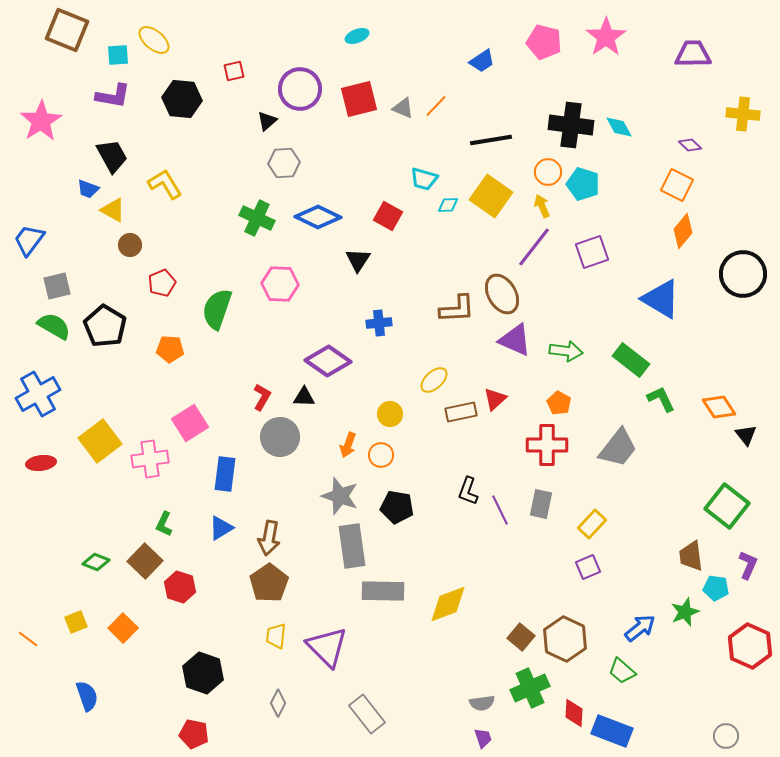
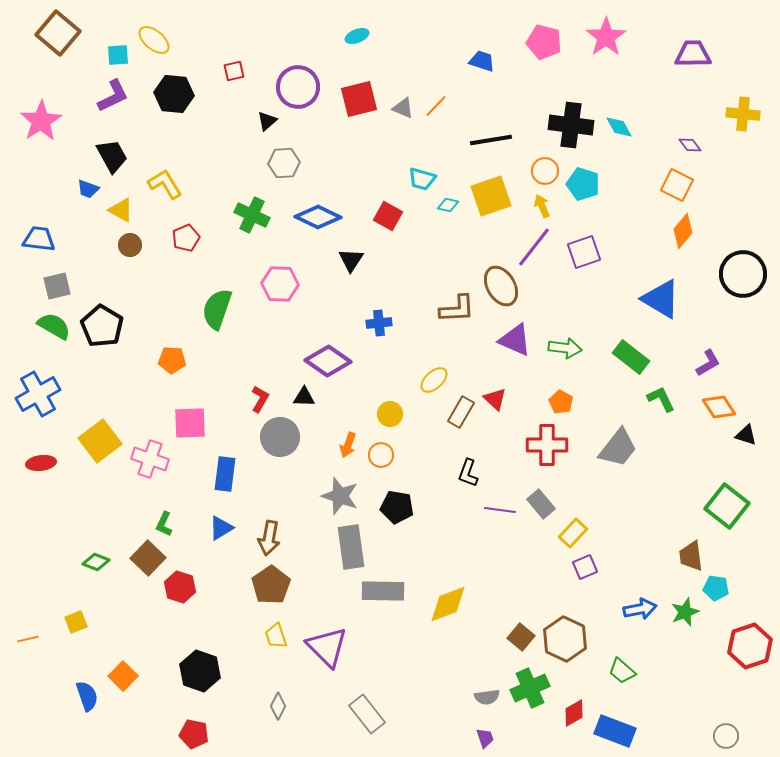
brown square at (67, 30): moved 9 px left, 3 px down; rotated 18 degrees clockwise
blue trapezoid at (482, 61): rotated 128 degrees counterclockwise
purple circle at (300, 89): moved 2 px left, 2 px up
purple L-shape at (113, 96): rotated 36 degrees counterclockwise
black hexagon at (182, 99): moved 8 px left, 5 px up
purple diamond at (690, 145): rotated 10 degrees clockwise
orange circle at (548, 172): moved 3 px left, 1 px up
cyan trapezoid at (424, 179): moved 2 px left
yellow square at (491, 196): rotated 36 degrees clockwise
cyan diamond at (448, 205): rotated 15 degrees clockwise
yellow triangle at (113, 210): moved 8 px right
green cross at (257, 218): moved 5 px left, 3 px up
blue trapezoid at (29, 240): moved 10 px right, 1 px up; rotated 60 degrees clockwise
purple square at (592, 252): moved 8 px left
black triangle at (358, 260): moved 7 px left
red pentagon at (162, 283): moved 24 px right, 45 px up
brown ellipse at (502, 294): moved 1 px left, 8 px up
black pentagon at (105, 326): moved 3 px left
orange pentagon at (170, 349): moved 2 px right, 11 px down
green arrow at (566, 351): moved 1 px left, 3 px up
green rectangle at (631, 360): moved 3 px up
red L-shape at (262, 397): moved 2 px left, 2 px down
red triangle at (495, 399): rotated 35 degrees counterclockwise
orange pentagon at (559, 403): moved 2 px right, 1 px up
brown rectangle at (461, 412): rotated 48 degrees counterclockwise
pink square at (190, 423): rotated 30 degrees clockwise
black triangle at (746, 435): rotated 35 degrees counterclockwise
pink cross at (150, 459): rotated 27 degrees clockwise
black L-shape at (468, 491): moved 18 px up
gray rectangle at (541, 504): rotated 52 degrees counterclockwise
purple line at (500, 510): rotated 56 degrees counterclockwise
yellow rectangle at (592, 524): moved 19 px left, 9 px down
gray rectangle at (352, 546): moved 1 px left, 1 px down
brown square at (145, 561): moved 3 px right, 3 px up
purple L-shape at (748, 565): moved 40 px left, 202 px up; rotated 36 degrees clockwise
purple square at (588, 567): moved 3 px left
brown pentagon at (269, 583): moved 2 px right, 2 px down
orange square at (123, 628): moved 48 px down
blue arrow at (640, 628): moved 19 px up; rotated 28 degrees clockwise
yellow trapezoid at (276, 636): rotated 24 degrees counterclockwise
orange line at (28, 639): rotated 50 degrees counterclockwise
red hexagon at (750, 646): rotated 18 degrees clockwise
black hexagon at (203, 673): moved 3 px left, 2 px up
gray diamond at (278, 703): moved 3 px down
gray semicircle at (482, 703): moved 5 px right, 6 px up
red diamond at (574, 713): rotated 56 degrees clockwise
blue rectangle at (612, 731): moved 3 px right
purple trapezoid at (483, 738): moved 2 px right
